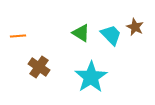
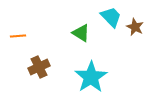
cyan trapezoid: moved 18 px up
brown cross: rotated 30 degrees clockwise
